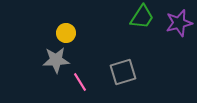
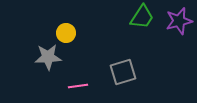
purple star: moved 2 px up
gray star: moved 8 px left, 3 px up
pink line: moved 2 px left, 4 px down; rotated 66 degrees counterclockwise
